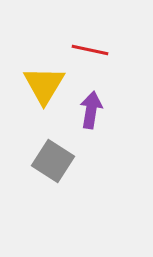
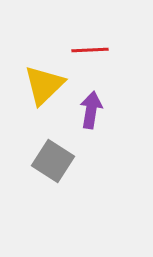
red line: rotated 15 degrees counterclockwise
yellow triangle: rotated 15 degrees clockwise
